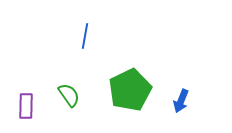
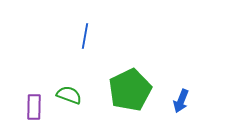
green semicircle: rotated 35 degrees counterclockwise
purple rectangle: moved 8 px right, 1 px down
